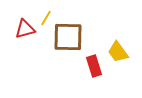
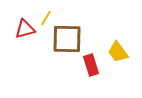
brown square: moved 1 px left, 2 px down
red rectangle: moved 3 px left, 1 px up
